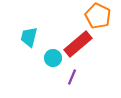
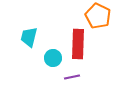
red rectangle: rotated 48 degrees counterclockwise
purple line: rotated 56 degrees clockwise
